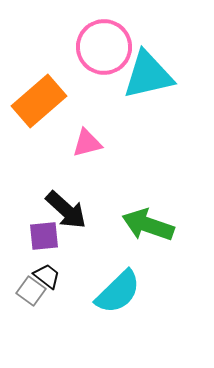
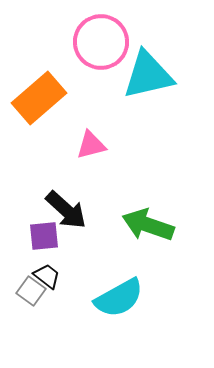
pink circle: moved 3 px left, 5 px up
orange rectangle: moved 3 px up
pink triangle: moved 4 px right, 2 px down
cyan semicircle: moved 1 px right, 6 px down; rotated 15 degrees clockwise
